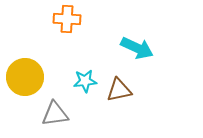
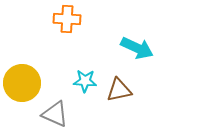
yellow circle: moved 3 px left, 6 px down
cyan star: rotated 10 degrees clockwise
gray triangle: rotated 32 degrees clockwise
